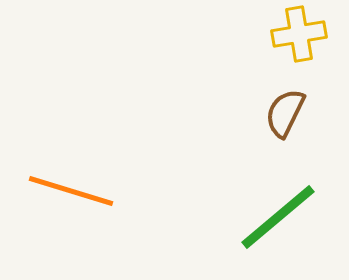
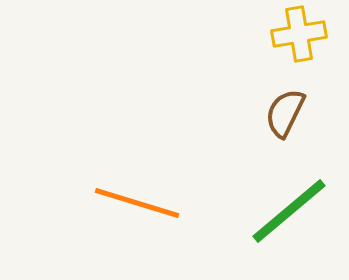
orange line: moved 66 px right, 12 px down
green line: moved 11 px right, 6 px up
